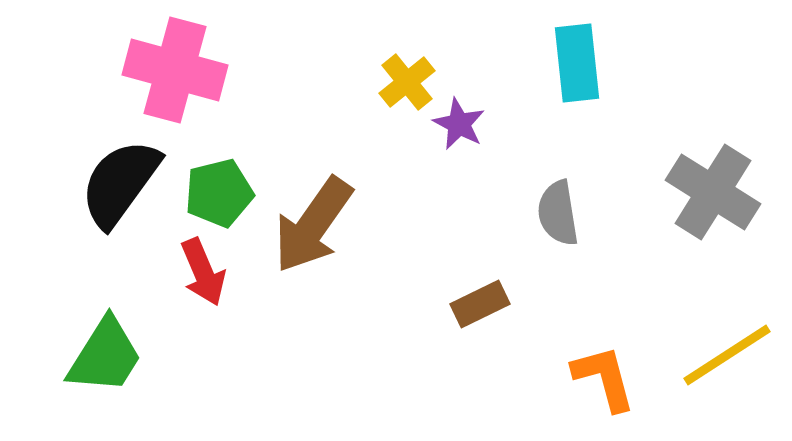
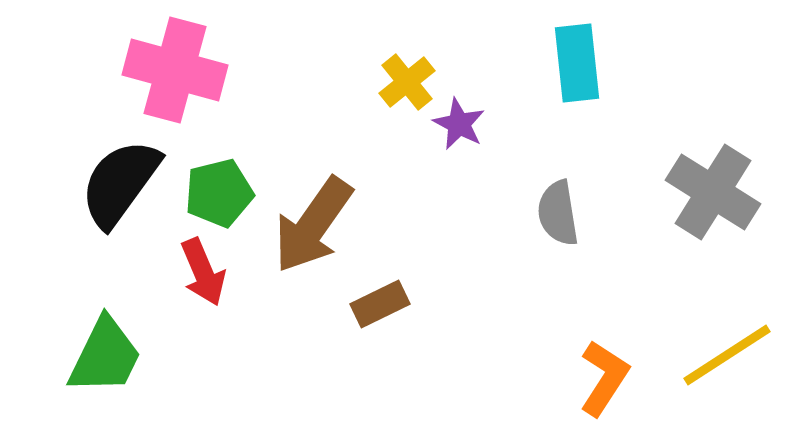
brown rectangle: moved 100 px left
green trapezoid: rotated 6 degrees counterclockwise
orange L-shape: rotated 48 degrees clockwise
